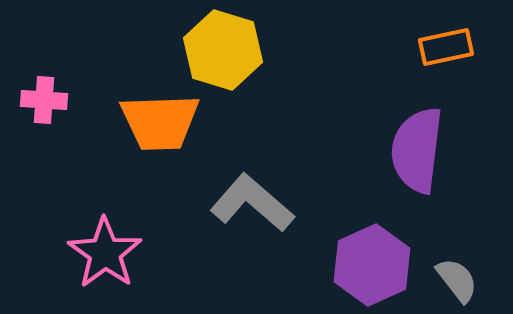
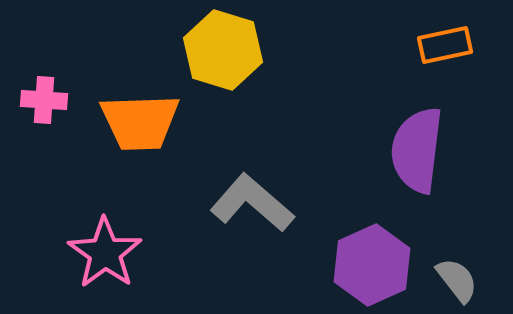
orange rectangle: moved 1 px left, 2 px up
orange trapezoid: moved 20 px left
